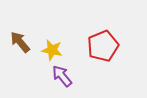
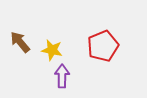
purple arrow: rotated 40 degrees clockwise
